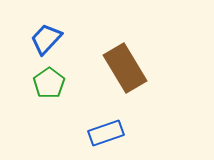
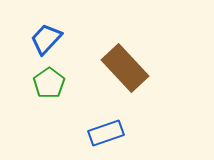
brown rectangle: rotated 12 degrees counterclockwise
